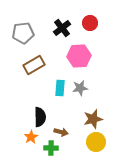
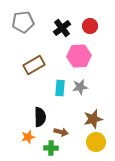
red circle: moved 3 px down
gray pentagon: moved 11 px up
gray star: moved 1 px up
orange star: moved 3 px left; rotated 16 degrees clockwise
